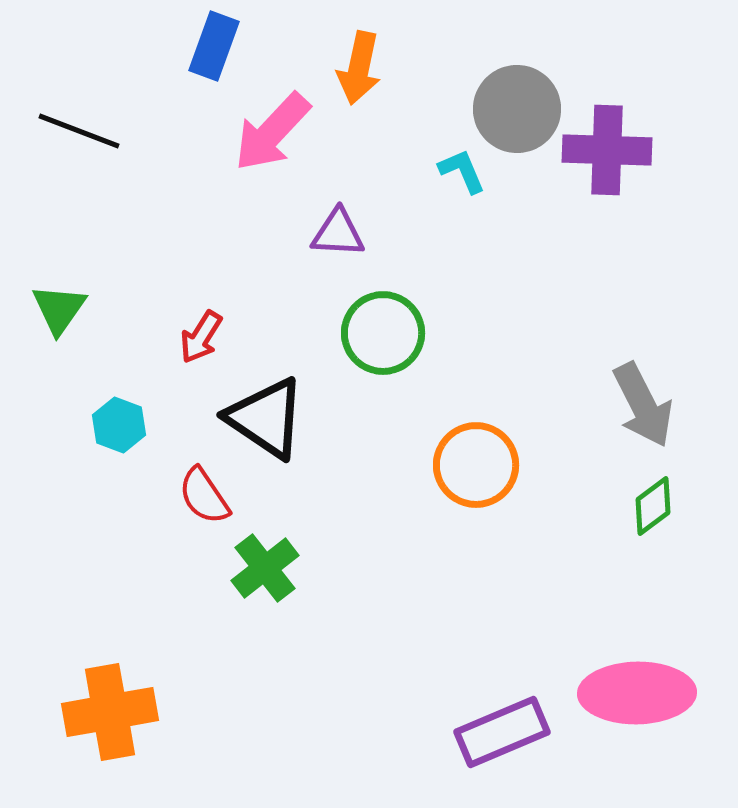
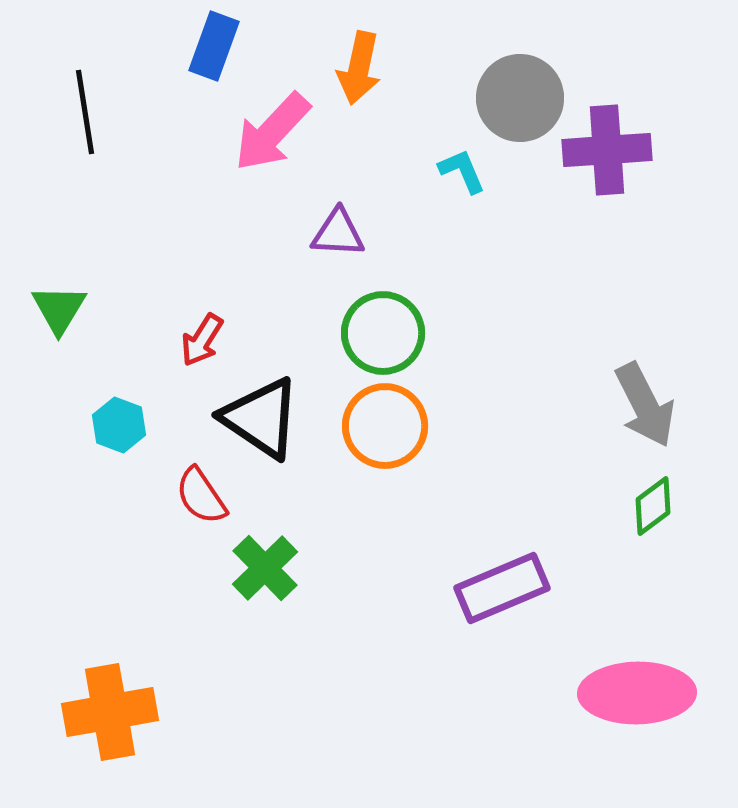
gray circle: moved 3 px right, 11 px up
black line: moved 6 px right, 19 px up; rotated 60 degrees clockwise
purple cross: rotated 6 degrees counterclockwise
green triangle: rotated 4 degrees counterclockwise
red arrow: moved 1 px right, 3 px down
gray arrow: moved 2 px right
black triangle: moved 5 px left
orange circle: moved 91 px left, 39 px up
red semicircle: moved 3 px left
green cross: rotated 6 degrees counterclockwise
purple rectangle: moved 144 px up
